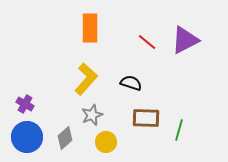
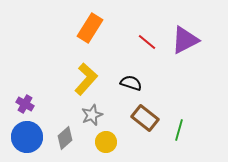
orange rectangle: rotated 32 degrees clockwise
brown rectangle: moved 1 px left; rotated 36 degrees clockwise
